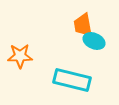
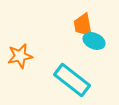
orange star: rotated 10 degrees counterclockwise
cyan rectangle: rotated 24 degrees clockwise
